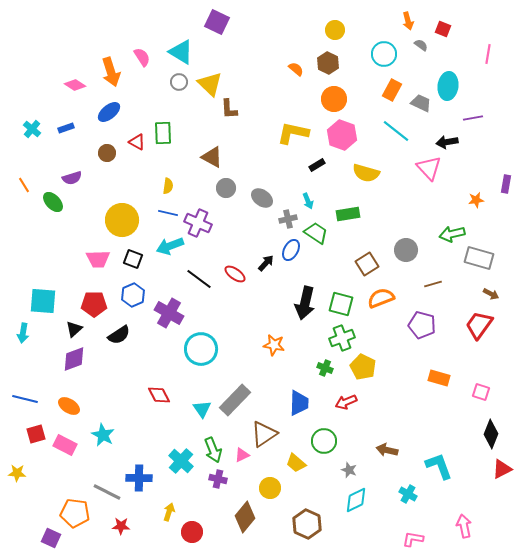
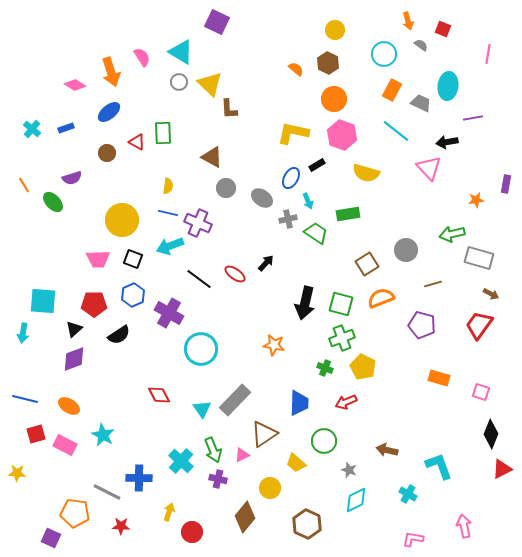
blue ellipse at (291, 250): moved 72 px up
